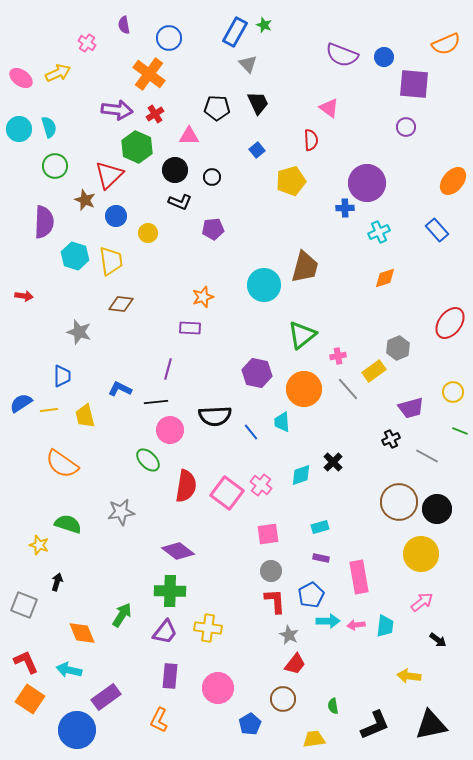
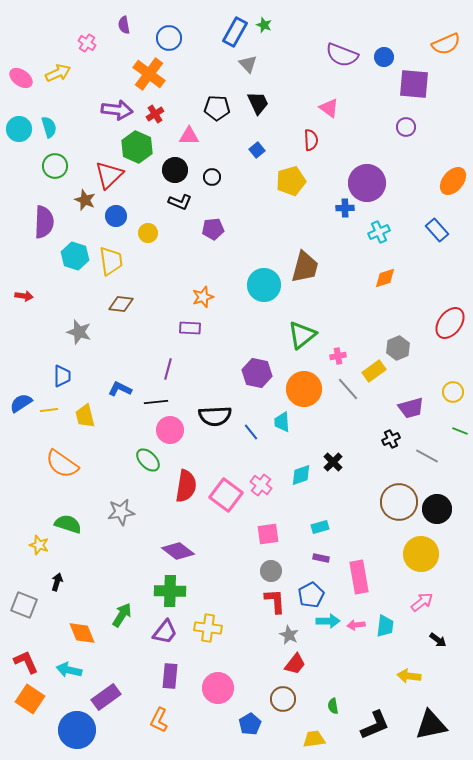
pink square at (227, 493): moved 1 px left, 2 px down
